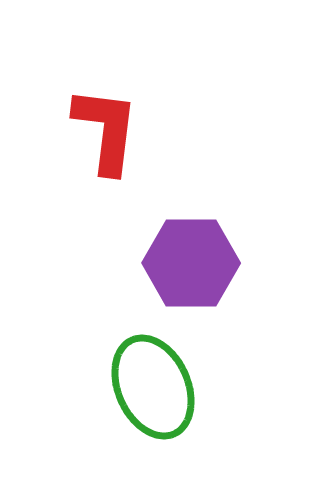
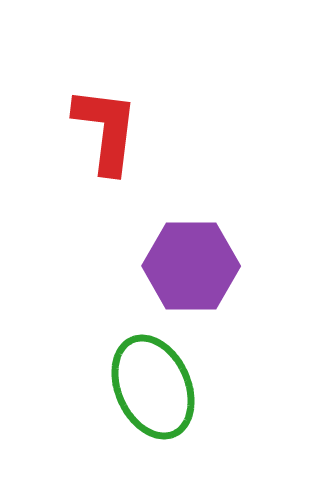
purple hexagon: moved 3 px down
